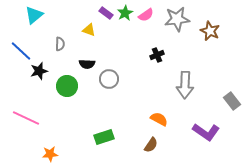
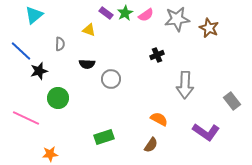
brown star: moved 1 px left, 3 px up
gray circle: moved 2 px right
green circle: moved 9 px left, 12 px down
